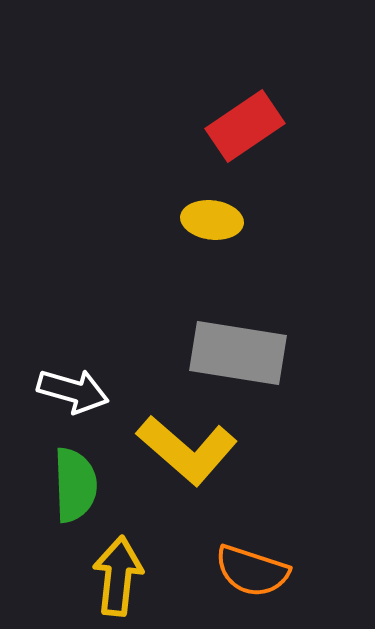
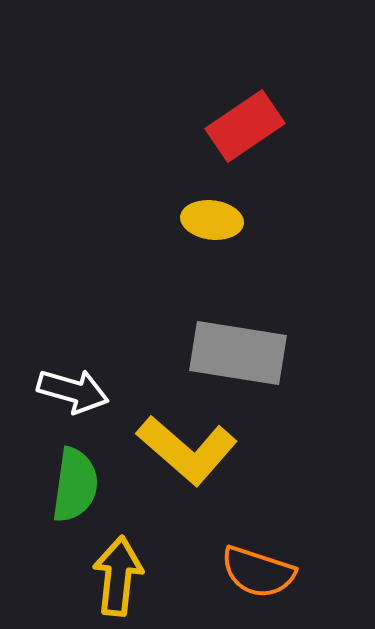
green semicircle: rotated 10 degrees clockwise
orange semicircle: moved 6 px right, 1 px down
